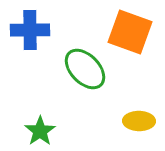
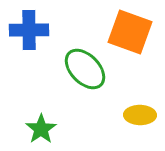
blue cross: moved 1 px left
yellow ellipse: moved 1 px right, 6 px up
green star: moved 1 px right, 2 px up
